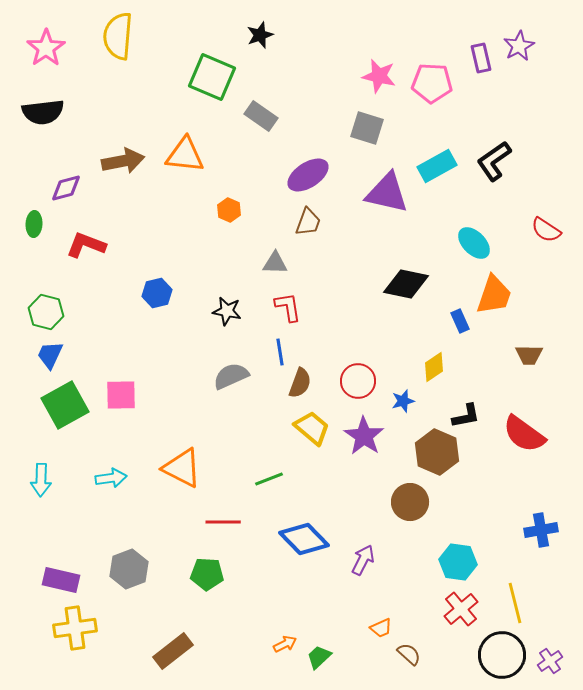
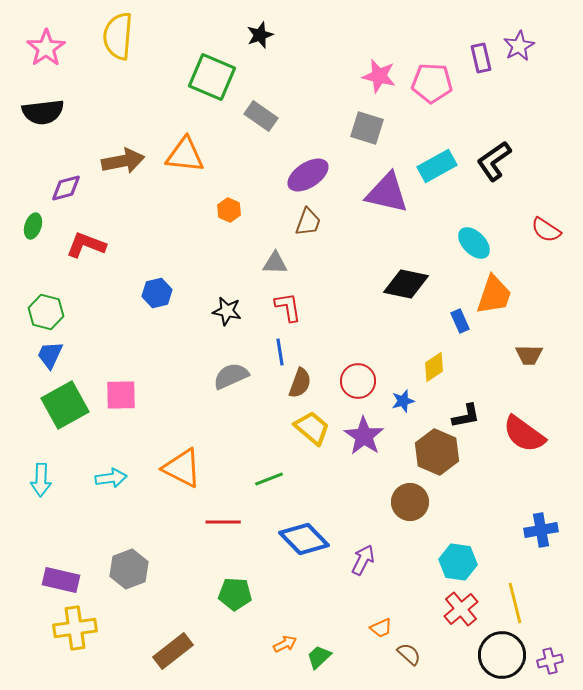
green ellipse at (34, 224): moved 1 px left, 2 px down; rotated 15 degrees clockwise
green pentagon at (207, 574): moved 28 px right, 20 px down
purple cross at (550, 661): rotated 20 degrees clockwise
